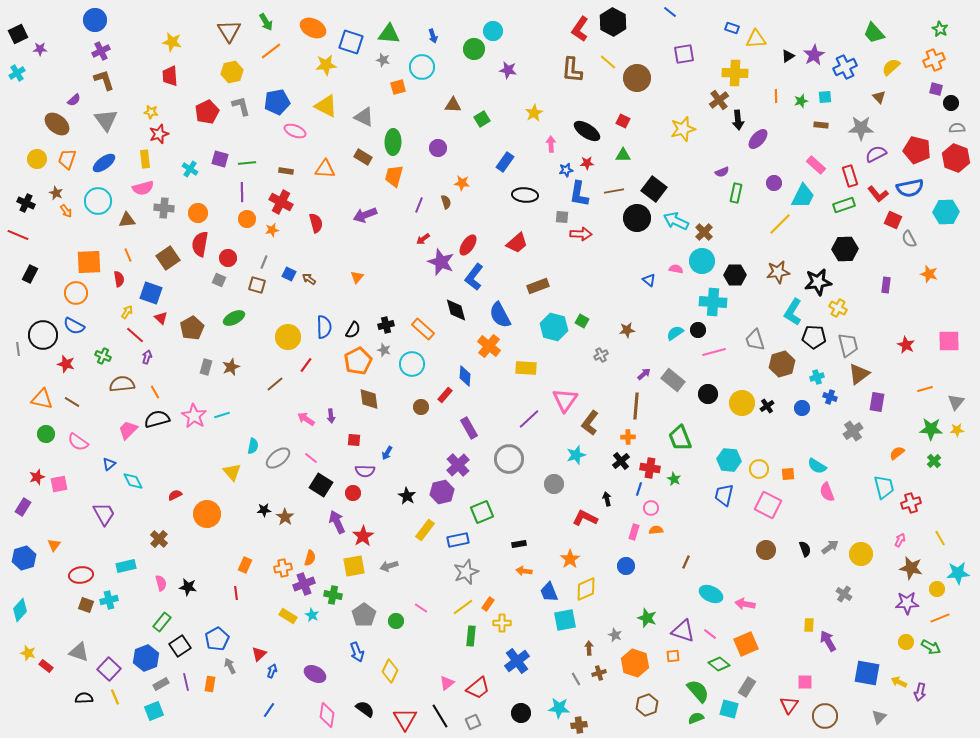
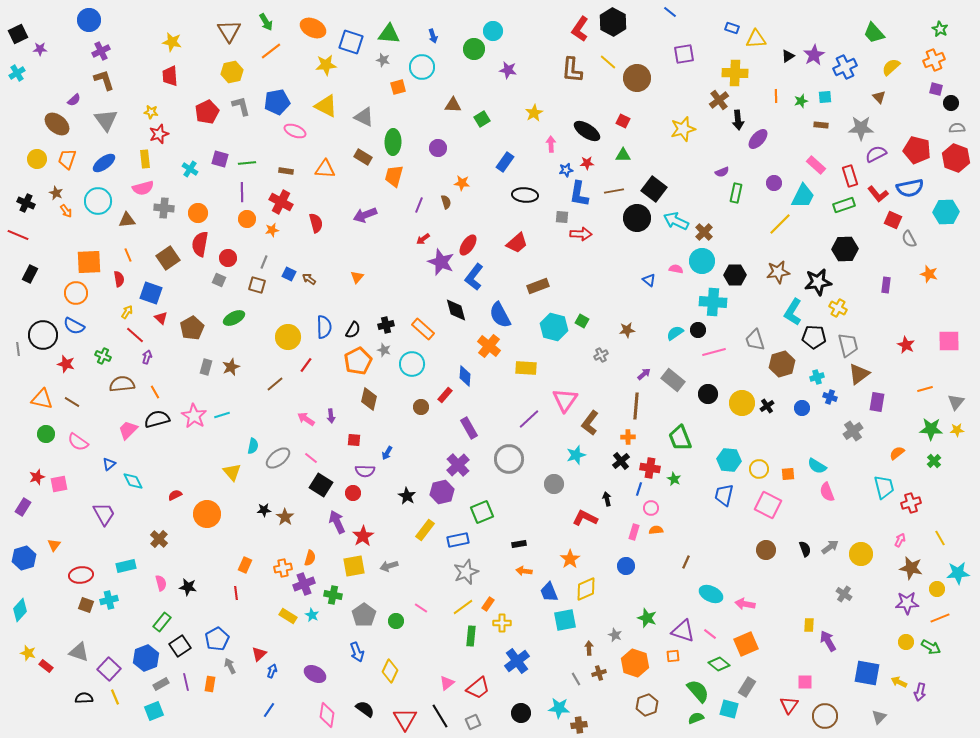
blue circle at (95, 20): moved 6 px left
brown diamond at (369, 399): rotated 20 degrees clockwise
